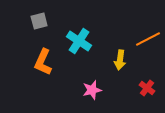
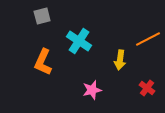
gray square: moved 3 px right, 5 px up
